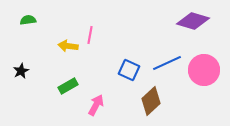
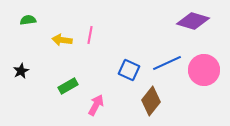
yellow arrow: moved 6 px left, 6 px up
brown diamond: rotated 8 degrees counterclockwise
